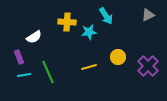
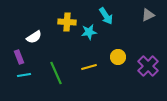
green line: moved 8 px right, 1 px down
